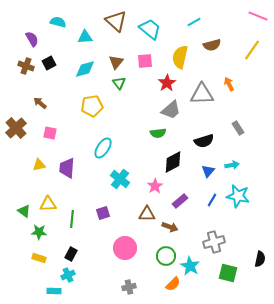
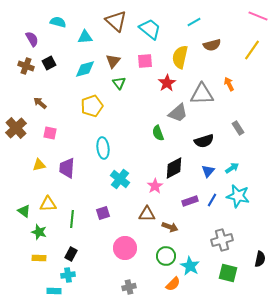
brown triangle at (116, 62): moved 3 px left, 1 px up
yellow pentagon at (92, 106): rotated 10 degrees counterclockwise
gray trapezoid at (171, 110): moved 7 px right, 3 px down
green semicircle at (158, 133): rotated 77 degrees clockwise
cyan ellipse at (103, 148): rotated 40 degrees counterclockwise
black diamond at (173, 162): moved 1 px right, 6 px down
cyan arrow at (232, 165): moved 3 px down; rotated 24 degrees counterclockwise
purple rectangle at (180, 201): moved 10 px right; rotated 21 degrees clockwise
green star at (39, 232): rotated 14 degrees clockwise
gray cross at (214, 242): moved 8 px right, 2 px up
yellow rectangle at (39, 258): rotated 16 degrees counterclockwise
cyan cross at (68, 275): rotated 16 degrees clockwise
